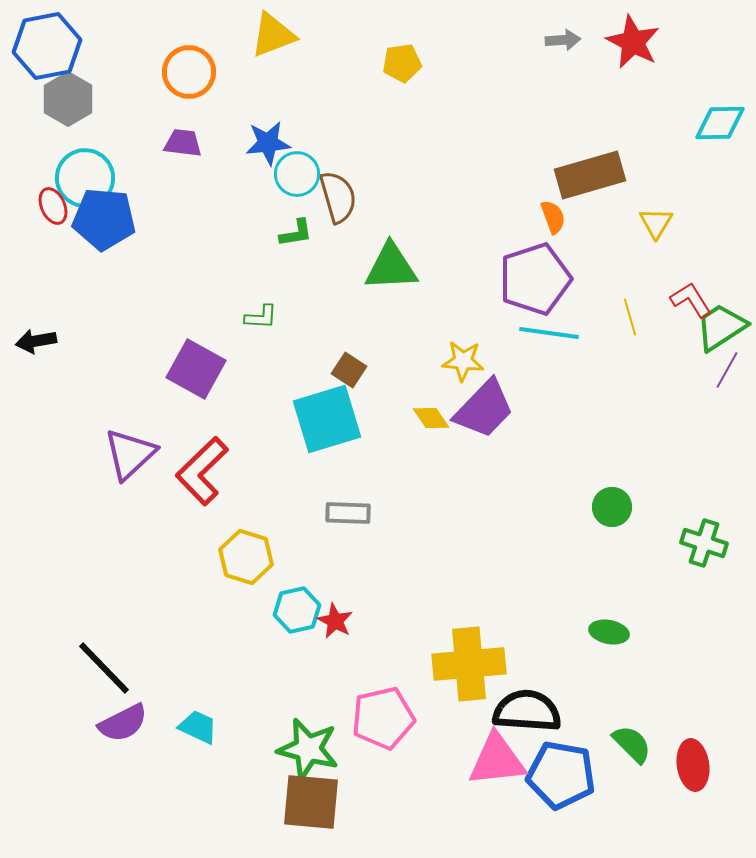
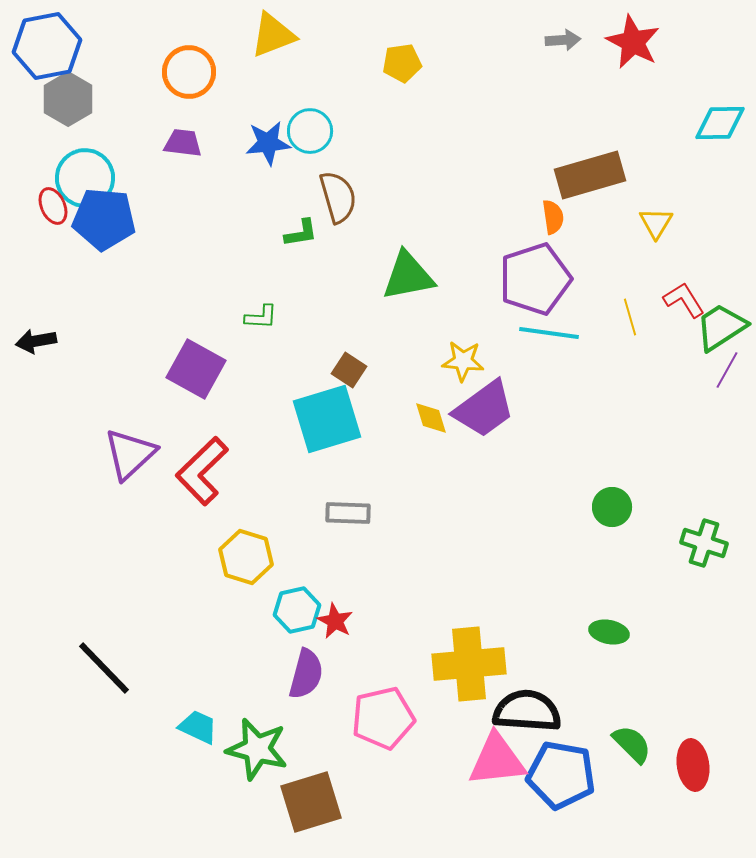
cyan circle at (297, 174): moved 13 px right, 43 px up
orange semicircle at (553, 217): rotated 12 degrees clockwise
green L-shape at (296, 233): moved 5 px right
green triangle at (391, 267): moved 17 px right, 9 px down; rotated 8 degrees counterclockwise
red L-shape at (691, 300): moved 7 px left
purple trapezoid at (484, 409): rotated 10 degrees clockwise
yellow diamond at (431, 418): rotated 18 degrees clockwise
purple semicircle at (123, 723): moved 183 px right, 49 px up; rotated 48 degrees counterclockwise
green star at (308, 749): moved 51 px left
brown square at (311, 802): rotated 22 degrees counterclockwise
